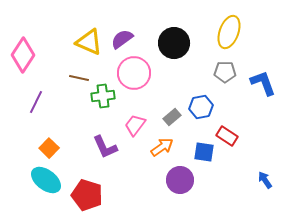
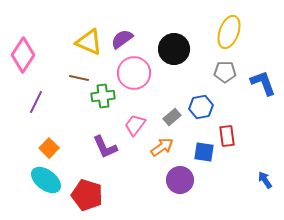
black circle: moved 6 px down
red rectangle: rotated 50 degrees clockwise
